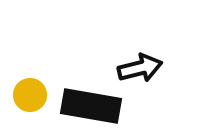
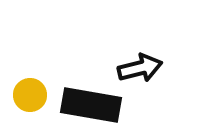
black rectangle: moved 1 px up
